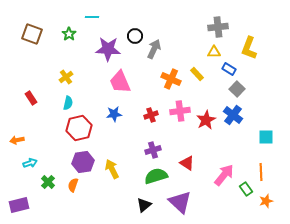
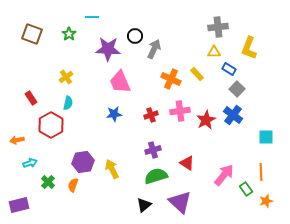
red hexagon: moved 28 px left, 3 px up; rotated 15 degrees counterclockwise
